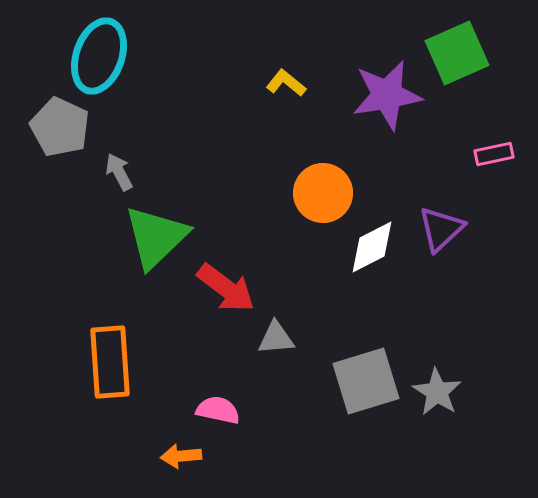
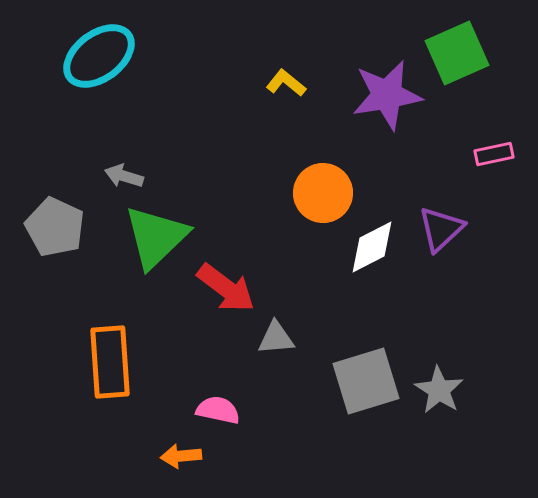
cyan ellipse: rotated 34 degrees clockwise
gray pentagon: moved 5 px left, 100 px down
gray arrow: moved 5 px right, 4 px down; rotated 45 degrees counterclockwise
gray star: moved 2 px right, 2 px up
